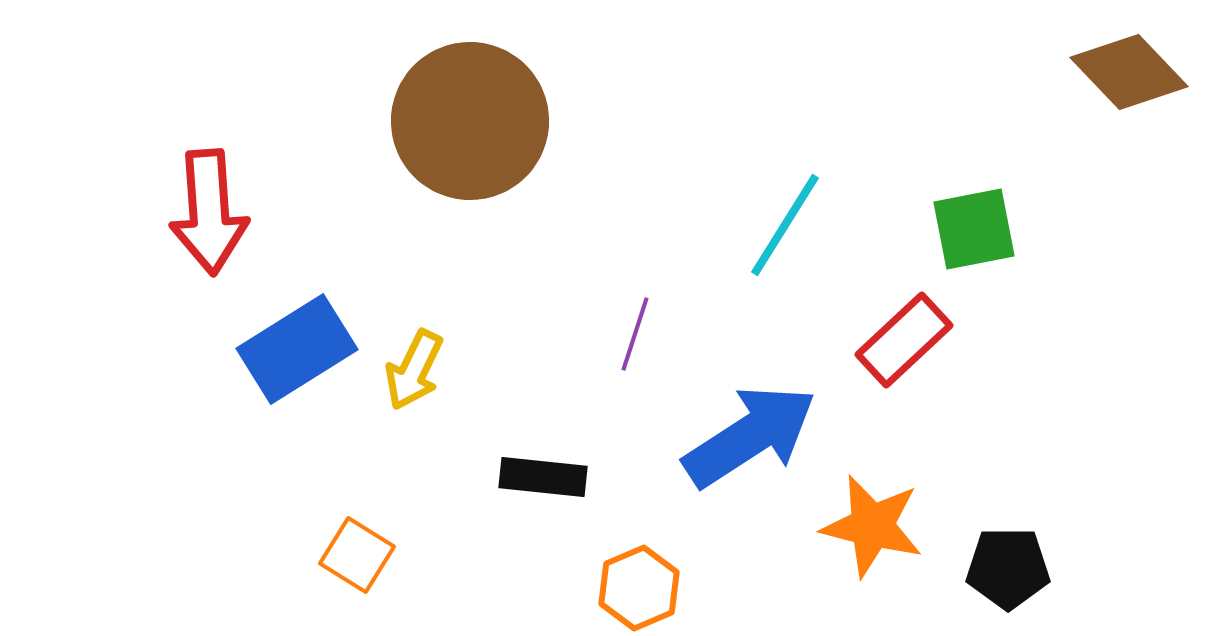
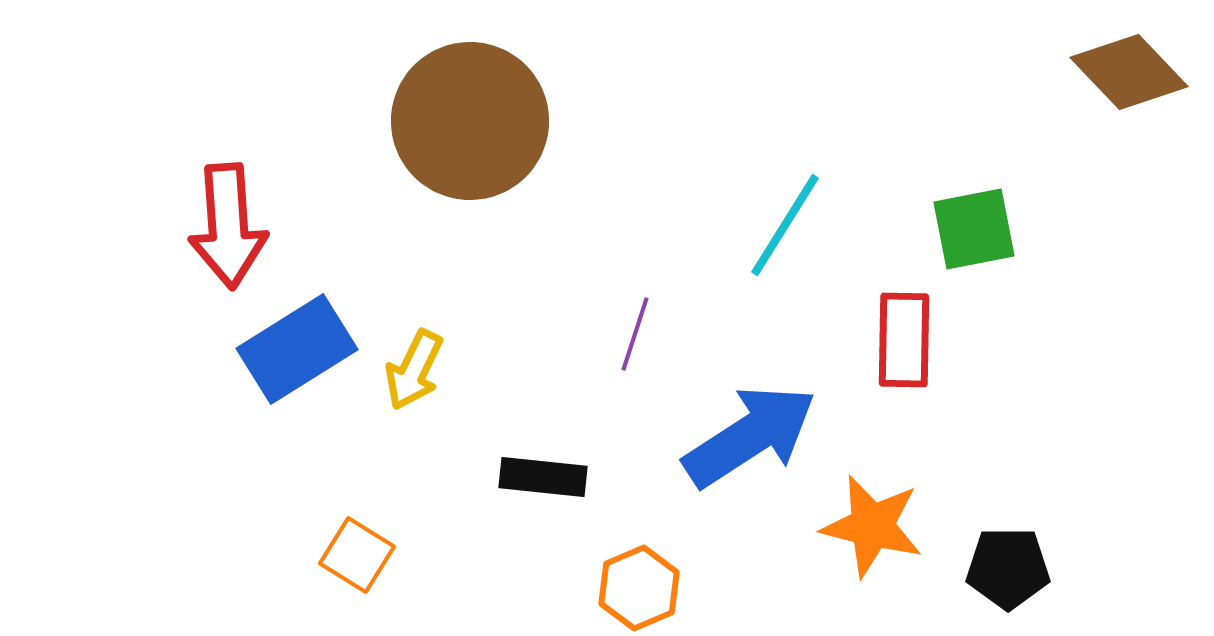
red arrow: moved 19 px right, 14 px down
red rectangle: rotated 46 degrees counterclockwise
